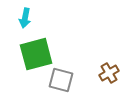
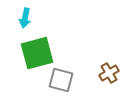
green square: moved 1 px right, 1 px up
